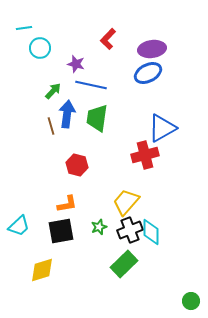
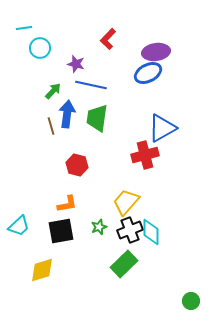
purple ellipse: moved 4 px right, 3 px down
